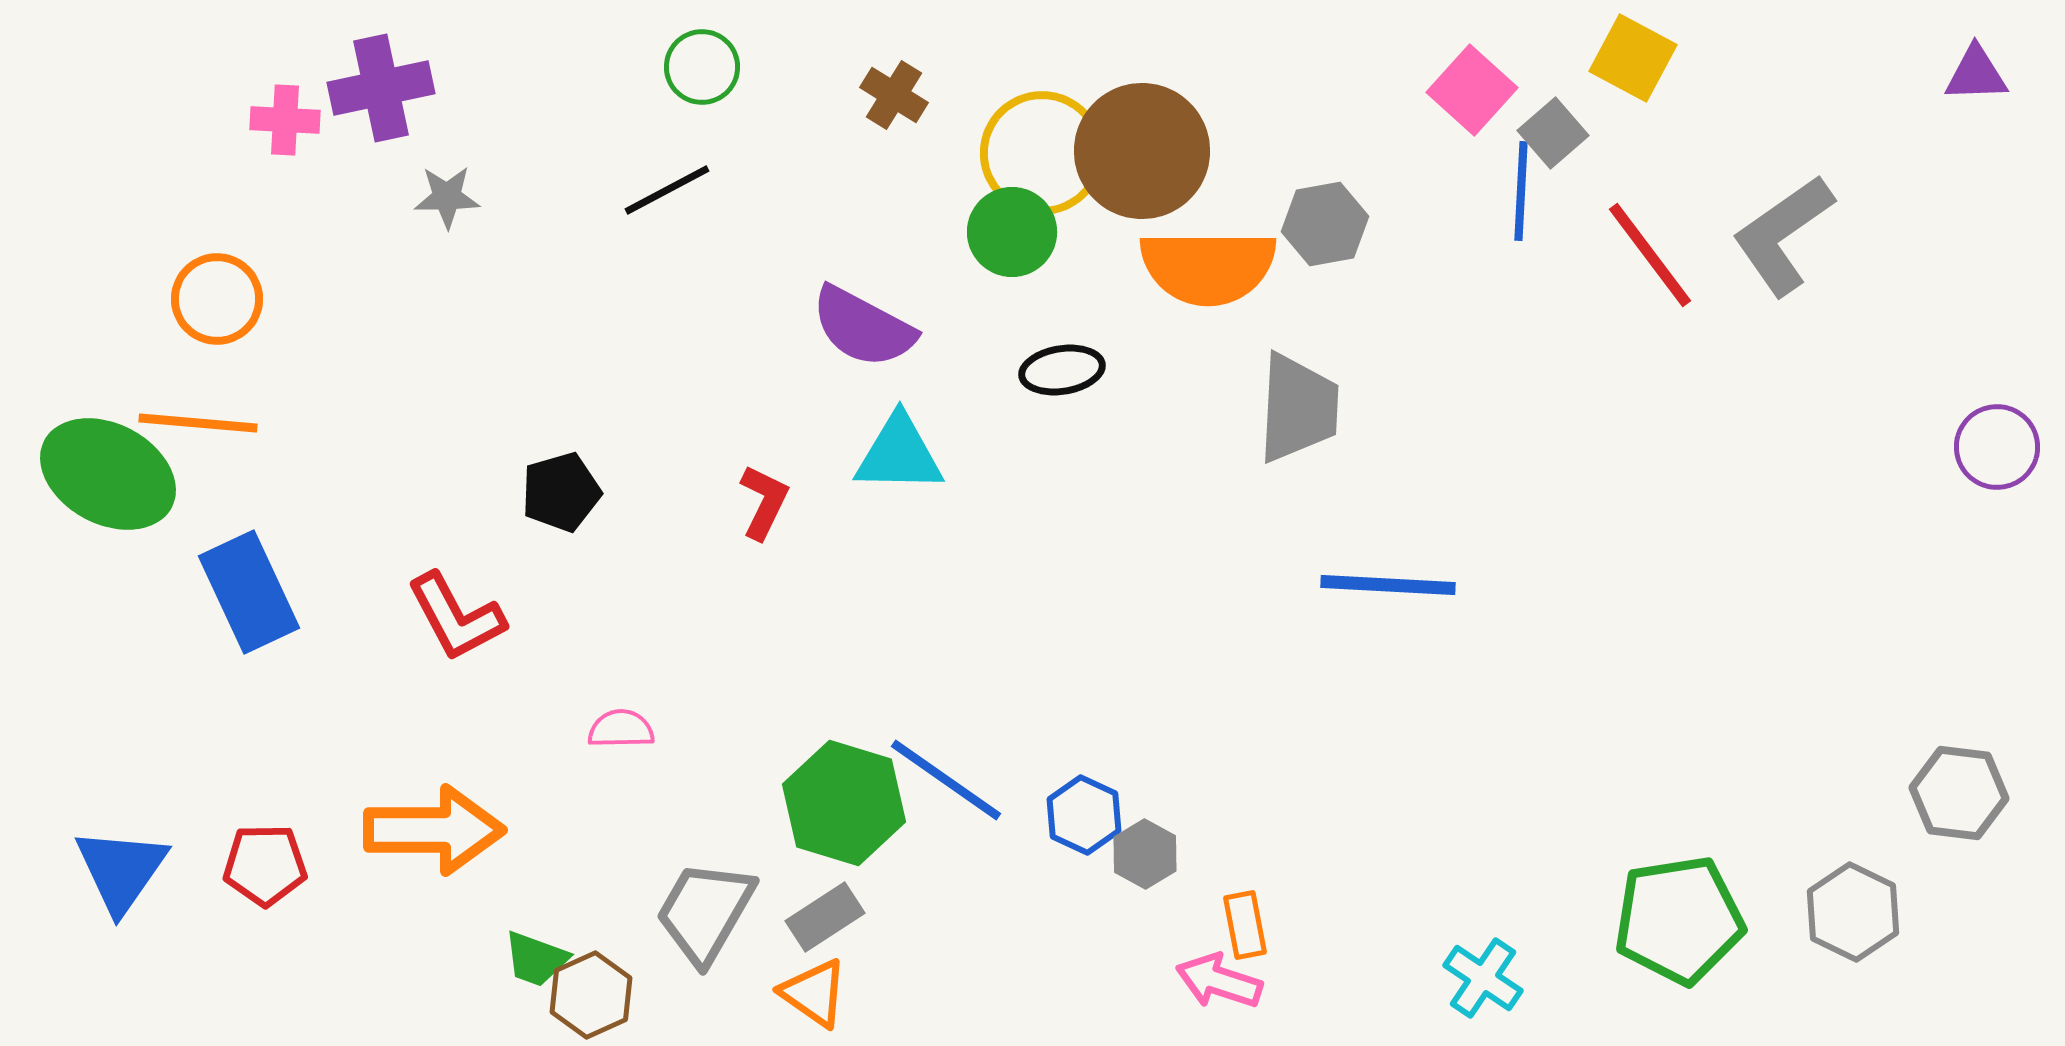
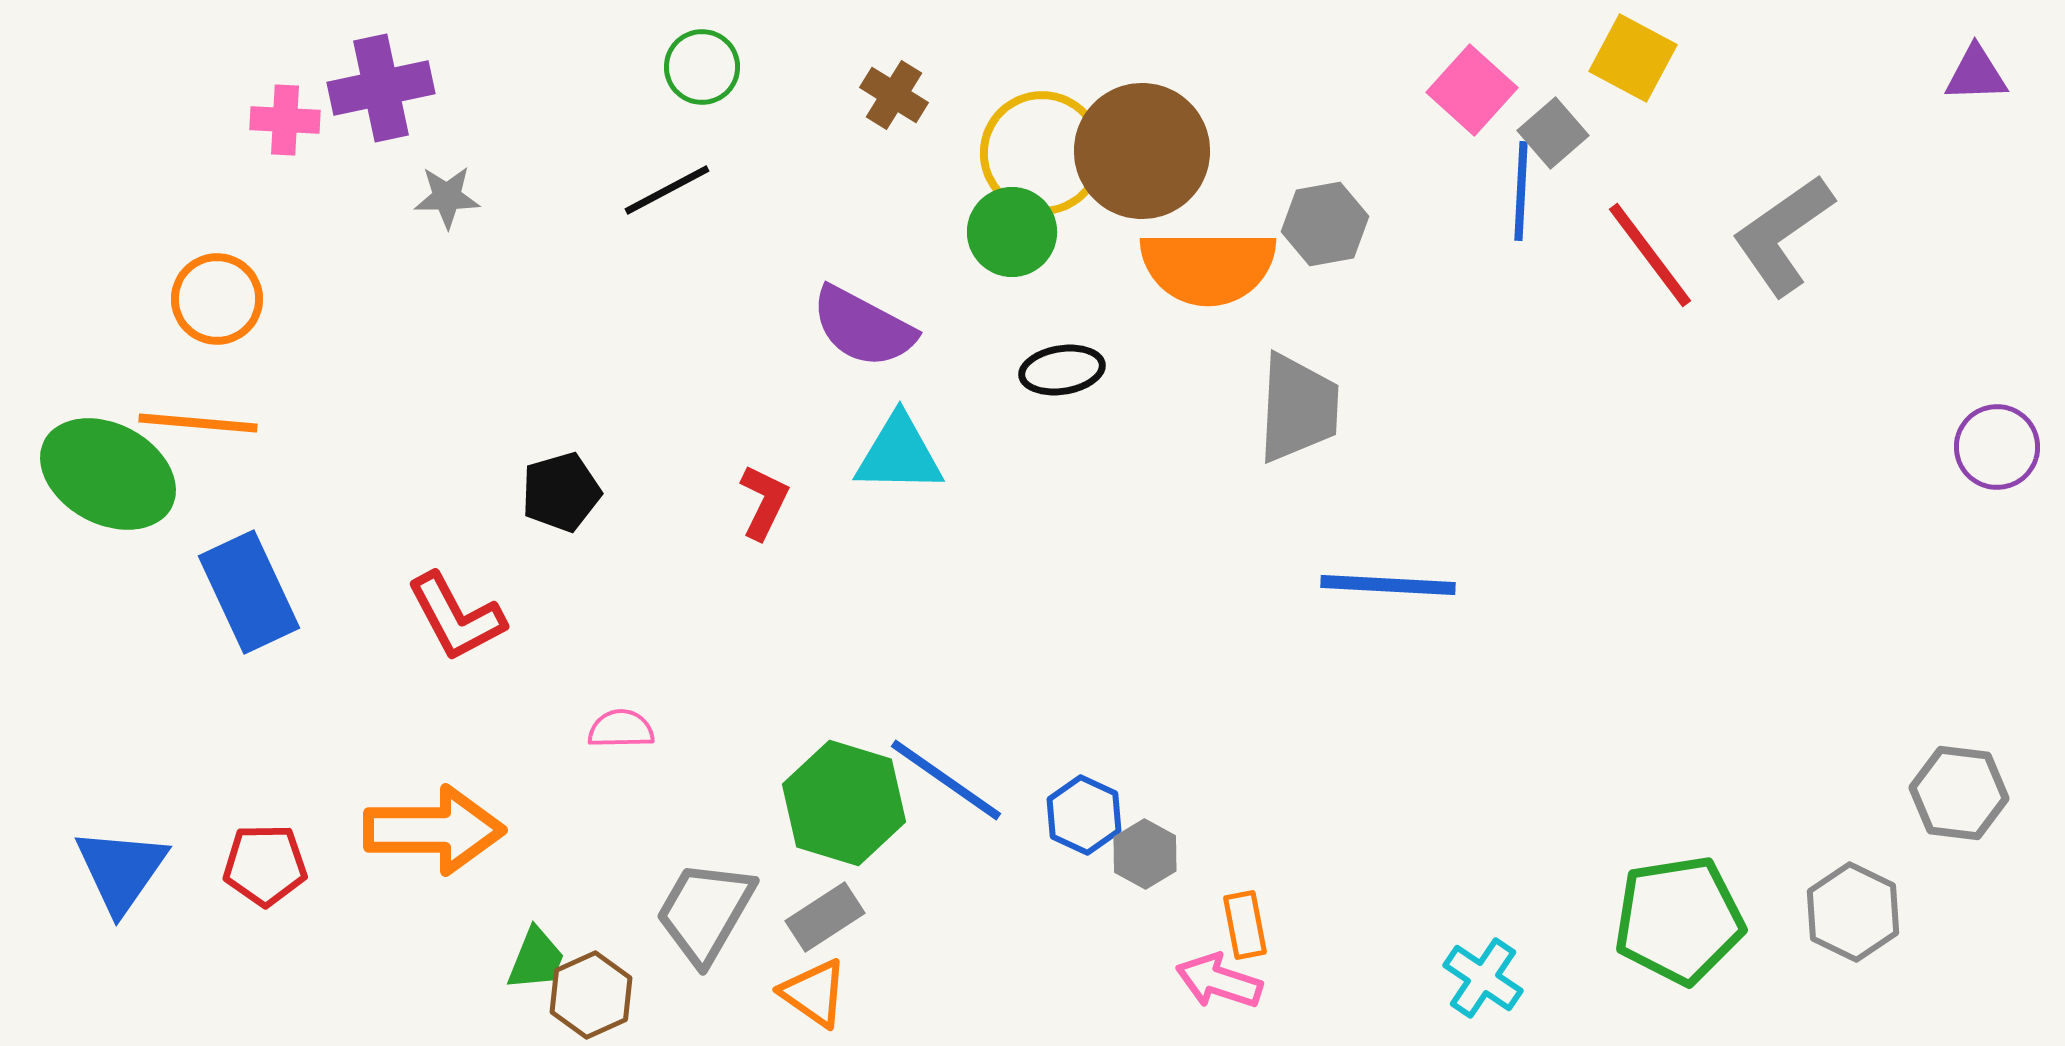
green trapezoid at (536, 959): rotated 88 degrees counterclockwise
